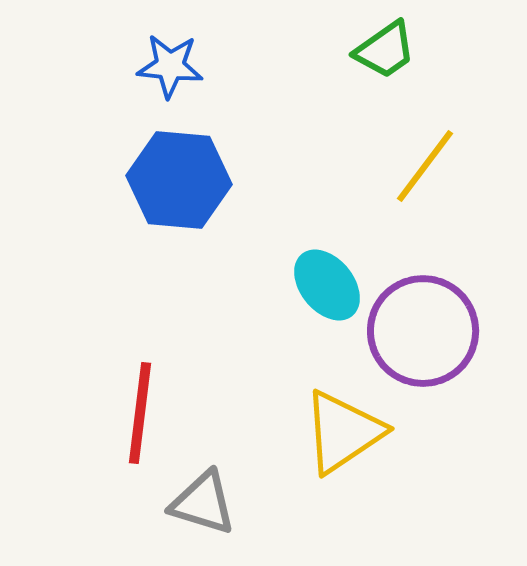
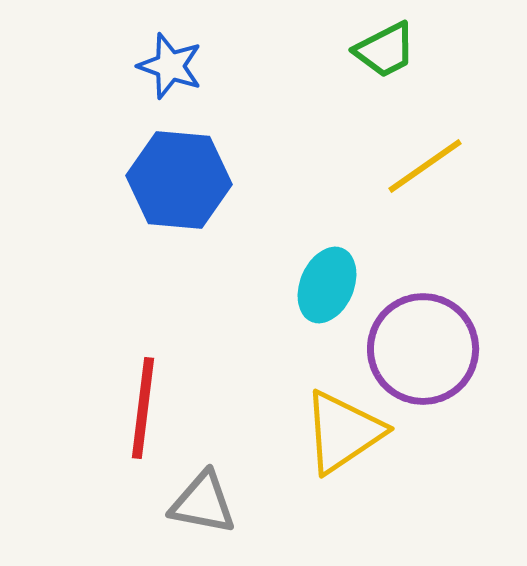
green trapezoid: rotated 8 degrees clockwise
blue star: rotated 14 degrees clockwise
yellow line: rotated 18 degrees clockwise
cyan ellipse: rotated 62 degrees clockwise
purple circle: moved 18 px down
red line: moved 3 px right, 5 px up
gray triangle: rotated 6 degrees counterclockwise
